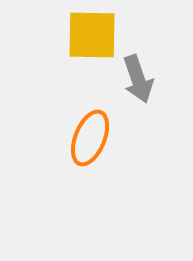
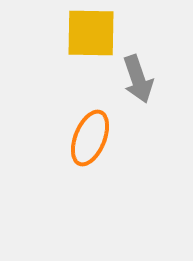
yellow square: moved 1 px left, 2 px up
